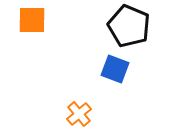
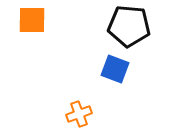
black pentagon: rotated 18 degrees counterclockwise
orange cross: rotated 20 degrees clockwise
